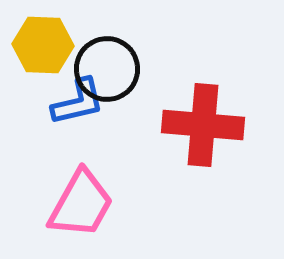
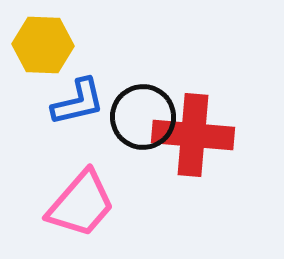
black circle: moved 36 px right, 48 px down
red cross: moved 10 px left, 10 px down
pink trapezoid: rotated 12 degrees clockwise
